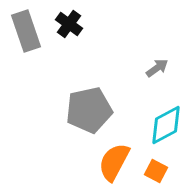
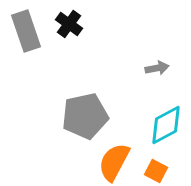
gray arrow: rotated 25 degrees clockwise
gray pentagon: moved 4 px left, 6 px down
